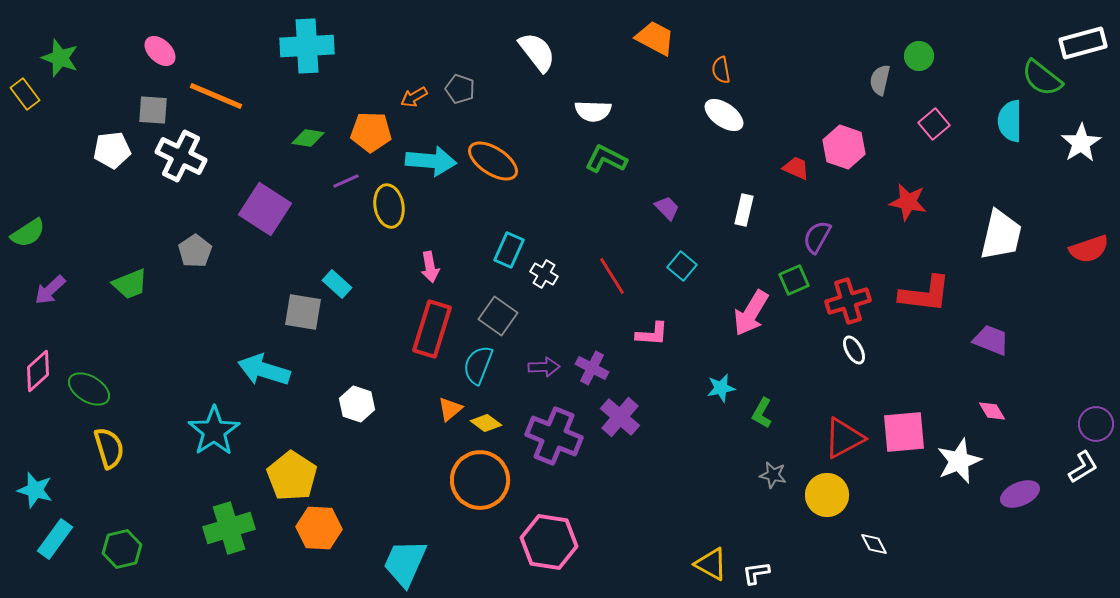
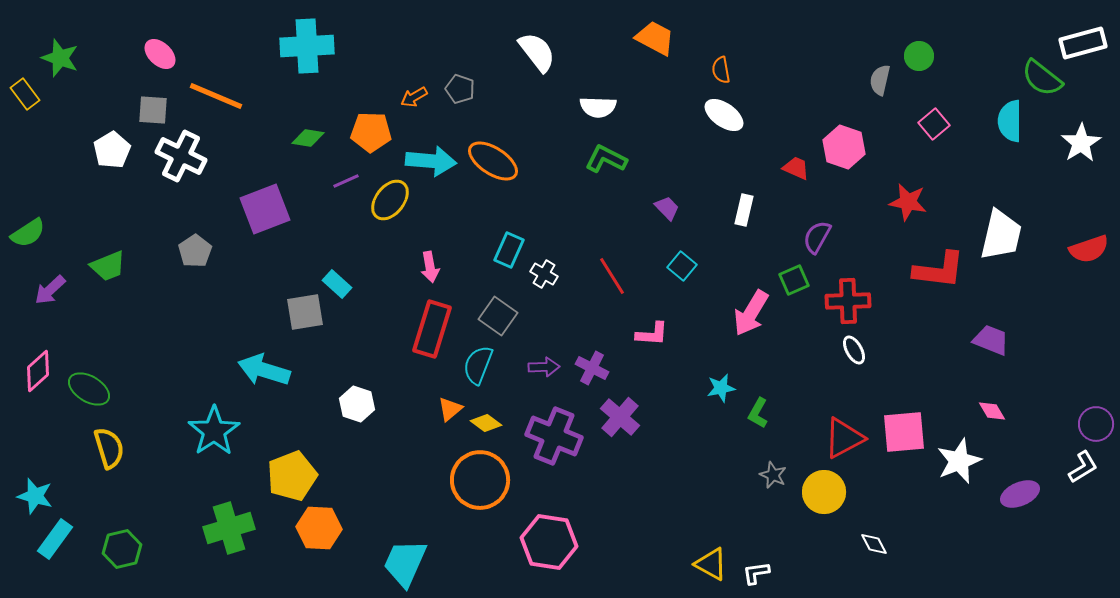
pink ellipse at (160, 51): moved 3 px down
white semicircle at (593, 111): moved 5 px right, 4 px up
white pentagon at (112, 150): rotated 24 degrees counterclockwise
yellow ellipse at (389, 206): moved 1 px right, 6 px up; rotated 48 degrees clockwise
purple square at (265, 209): rotated 36 degrees clockwise
green trapezoid at (130, 284): moved 22 px left, 18 px up
red L-shape at (925, 294): moved 14 px right, 24 px up
red cross at (848, 301): rotated 15 degrees clockwise
gray square at (303, 312): moved 2 px right; rotated 18 degrees counterclockwise
green L-shape at (762, 413): moved 4 px left
gray star at (773, 475): rotated 12 degrees clockwise
yellow pentagon at (292, 476): rotated 18 degrees clockwise
cyan star at (35, 490): moved 6 px down
yellow circle at (827, 495): moved 3 px left, 3 px up
